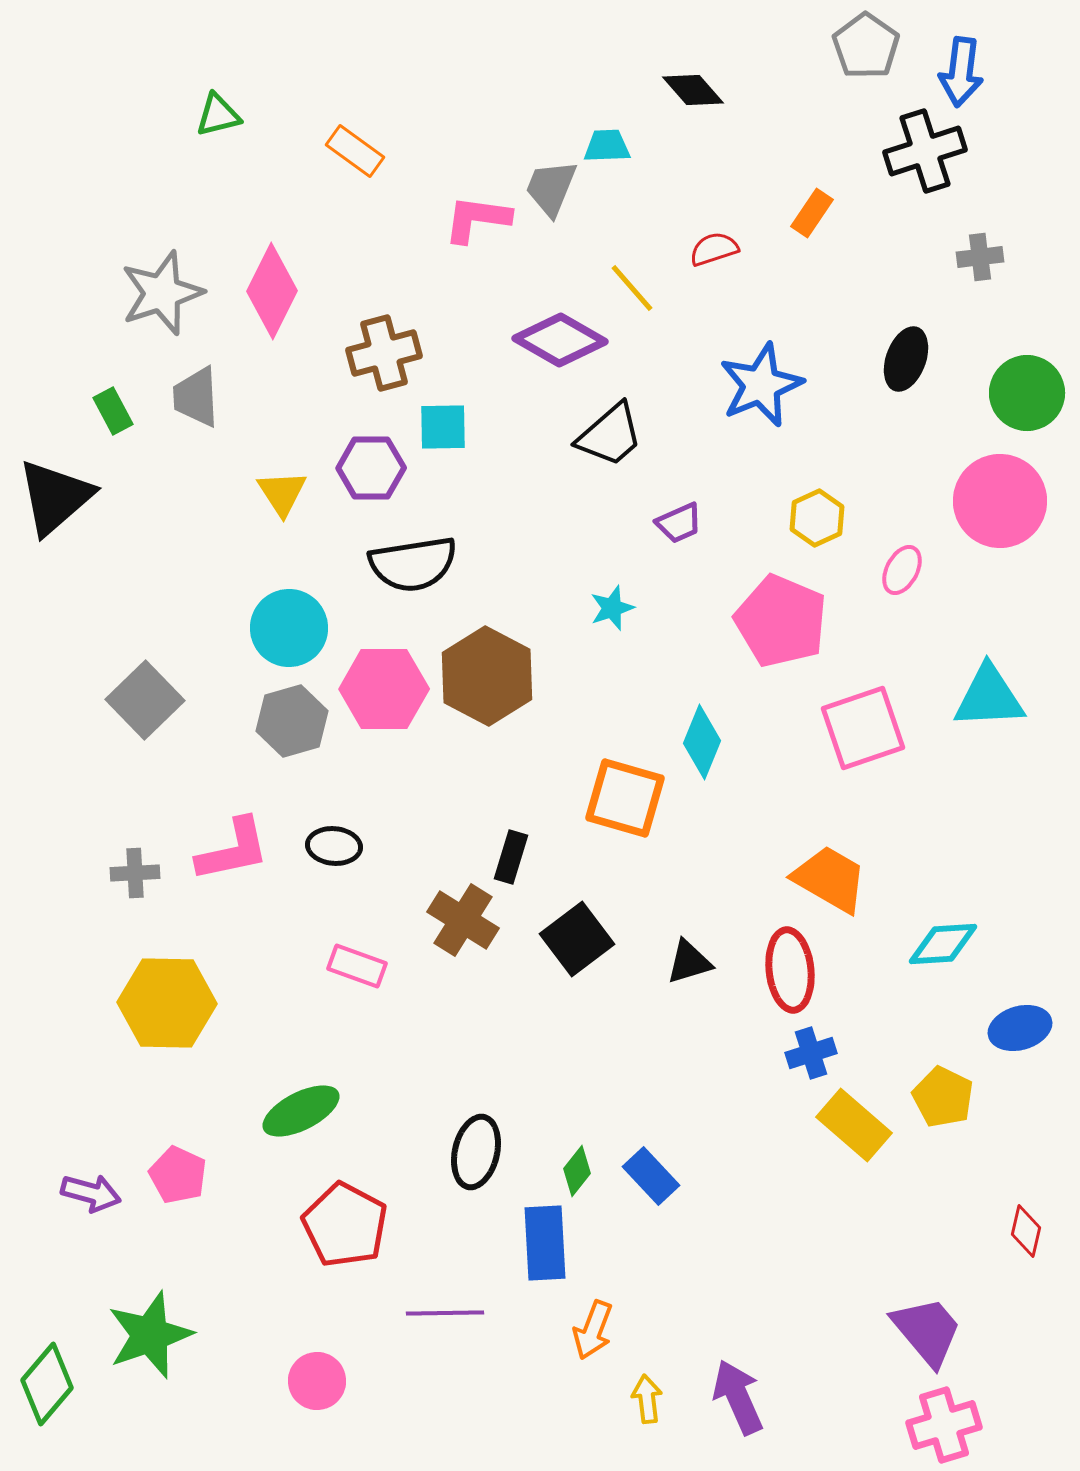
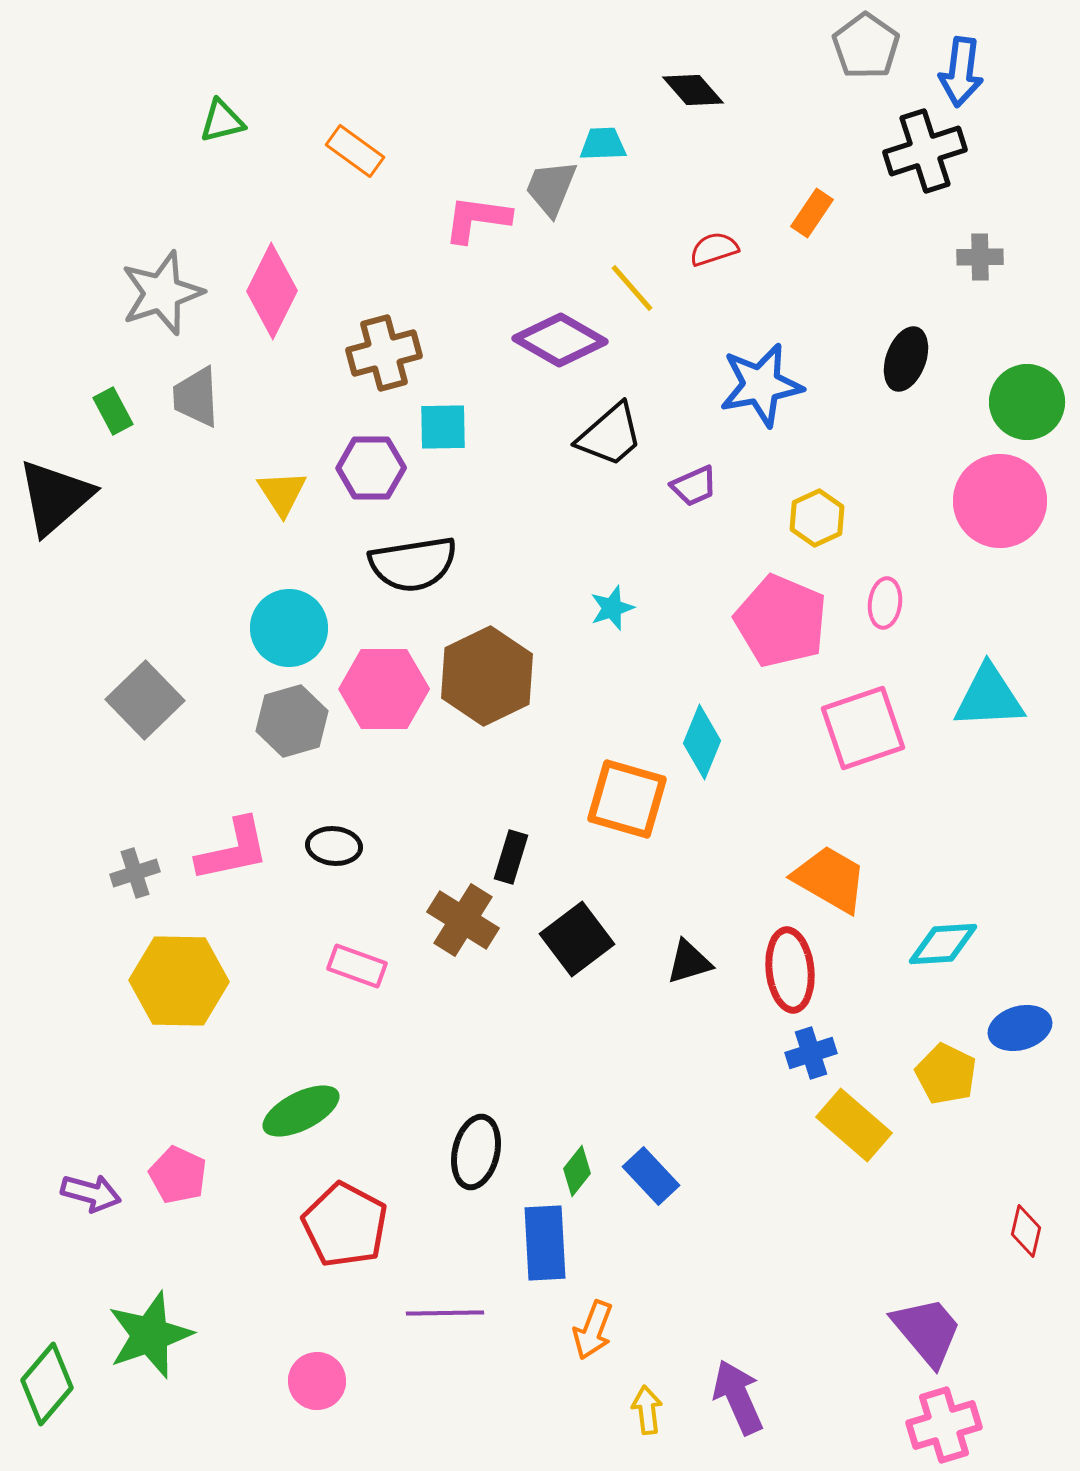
green triangle at (218, 115): moved 4 px right, 6 px down
cyan trapezoid at (607, 146): moved 4 px left, 2 px up
gray cross at (980, 257): rotated 6 degrees clockwise
blue star at (761, 385): rotated 12 degrees clockwise
green circle at (1027, 393): moved 9 px down
purple trapezoid at (679, 523): moved 15 px right, 37 px up
pink ellipse at (902, 570): moved 17 px left, 33 px down; rotated 21 degrees counterclockwise
brown hexagon at (487, 676): rotated 6 degrees clockwise
orange square at (625, 798): moved 2 px right, 1 px down
gray cross at (135, 873): rotated 15 degrees counterclockwise
yellow hexagon at (167, 1003): moved 12 px right, 22 px up
yellow pentagon at (943, 1097): moved 3 px right, 23 px up
yellow arrow at (647, 1399): moved 11 px down
